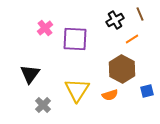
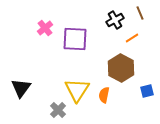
brown line: moved 1 px up
orange line: moved 1 px up
brown hexagon: moved 1 px left, 1 px up
black triangle: moved 9 px left, 14 px down
orange semicircle: moved 6 px left; rotated 119 degrees clockwise
gray cross: moved 15 px right, 5 px down
